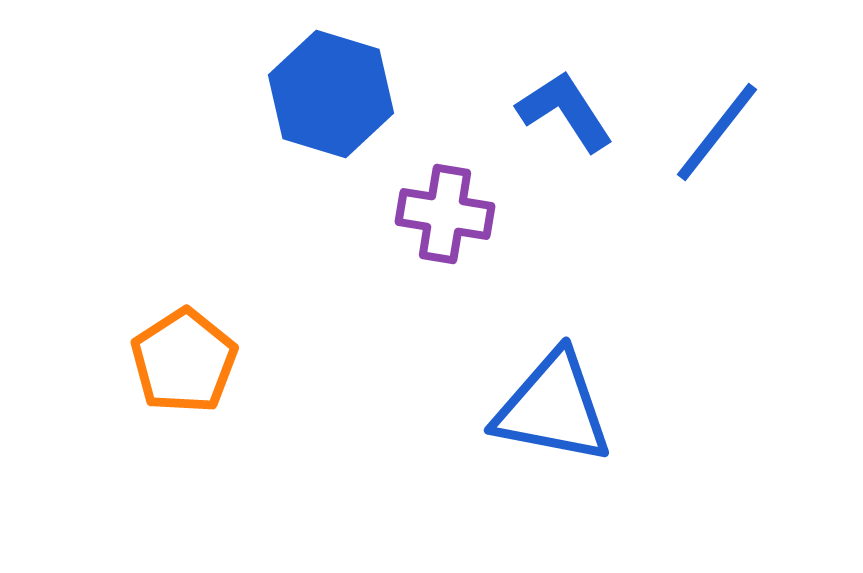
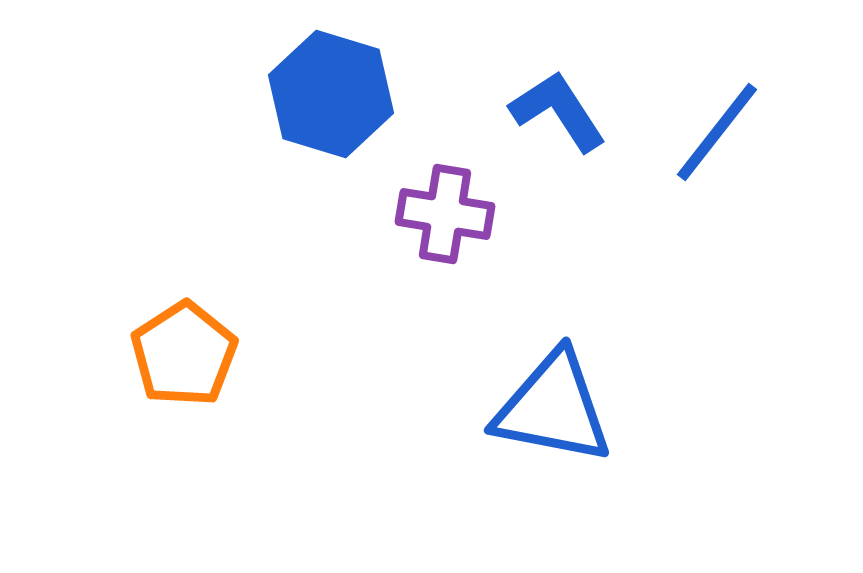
blue L-shape: moved 7 px left
orange pentagon: moved 7 px up
